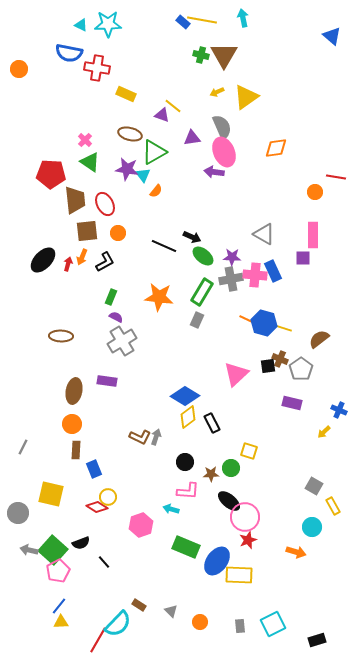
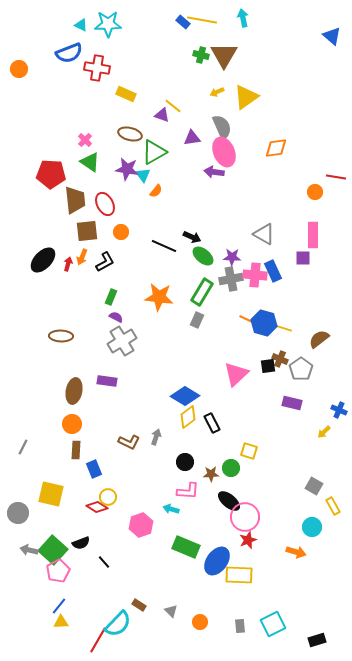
blue semicircle at (69, 53): rotated 32 degrees counterclockwise
orange circle at (118, 233): moved 3 px right, 1 px up
brown L-shape at (140, 437): moved 11 px left, 5 px down
